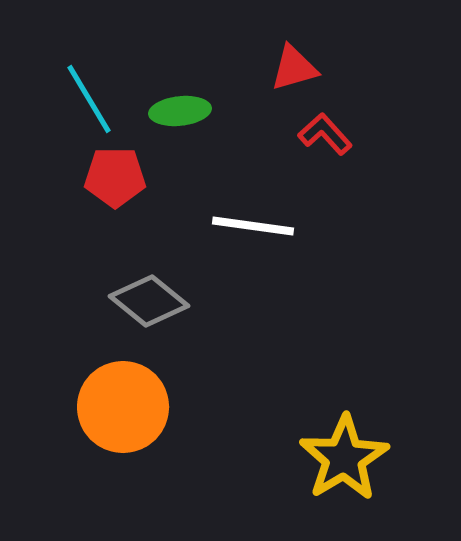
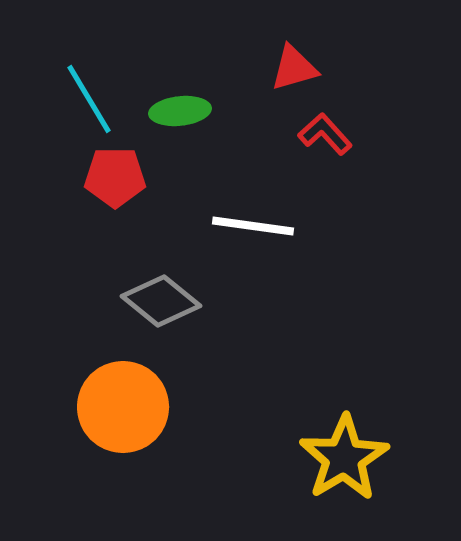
gray diamond: moved 12 px right
